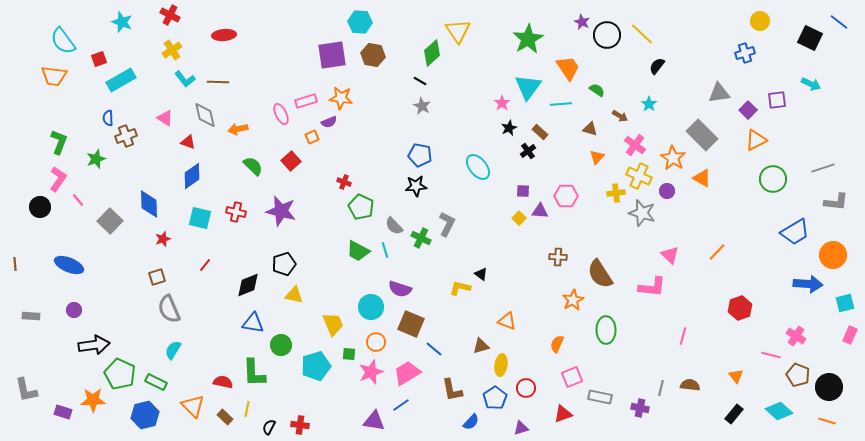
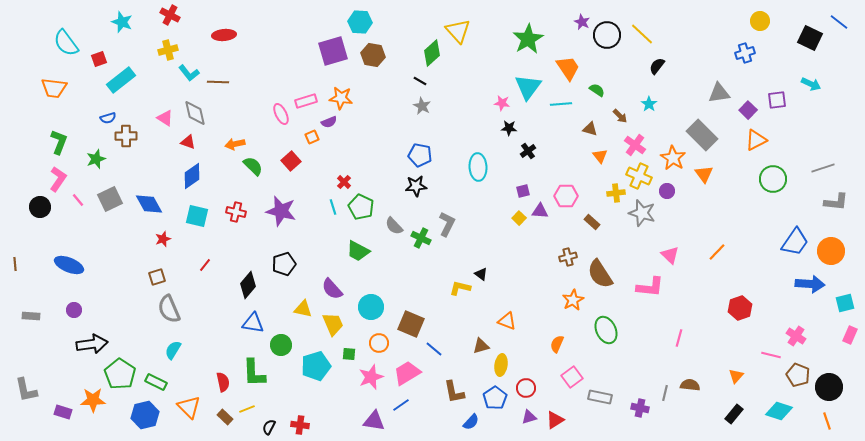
yellow triangle at (458, 31): rotated 8 degrees counterclockwise
cyan semicircle at (63, 41): moved 3 px right, 2 px down
yellow cross at (172, 50): moved 4 px left; rotated 18 degrees clockwise
purple square at (332, 55): moved 1 px right, 4 px up; rotated 8 degrees counterclockwise
orange trapezoid at (54, 76): moved 12 px down
cyan L-shape at (185, 79): moved 4 px right, 6 px up
cyan rectangle at (121, 80): rotated 8 degrees counterclockwise
pink star at (502, 103): rotated 28 degrees counterclockwise
gray diamond at (205, 115): moved 10 px left, 2 px up
brown arrow at (620, 116): rotated 14 degrees clockwise
blue semicircle at (108, 118): rotated 105 degrees counterclockwise
black star at (509, 128): rotated 28 degrees clockwise
orange arrow at (238, 129): moved 3 px left, 15 px down
brown rectangle at (540, 132): moved 52 px right, 90 px down
brown cross at (126, 136): rotated 20 degrees clockwise
orange triangle at (597, 157): moved 3 px right, 1 px up; rotated 21 degrees counterclockwise
cyan ellipse at (478, 167): rotated 36 degrees clockwise
orange triangle at (702, 178): moved 2 px right, 4 px up; rotated 24 degrees clockwise
red cross at (344, 182): rotated 24 degrees clockwise
purple square at (523, 191): rotated 16 degrees counterclockwise
blue diamond at (149, 204): rotated 28 degrees counterclockwise
cyan square at (200, 218): moved 3 px left, 2 px up
gray square at (110, 221): moved 22 px up; rotated 20 degrees clockwise
blue trapezoid at (795, 232): moved 10 px down; rotated 24 degrees counterclockwise
cyan line at (385, 250): moved 52 px left, 43 px up
orange circle at (833, 255): moved 2 px left, 4 px up
brown cross at (558, 257): moved 10 px right; rotated 18 degrees counterclockwise
blue arrow at (808, 284): moved 2 px right
black diamond at (248, 285): rotated 28 degrees counterclockwise
pink L-shape at (652, 287): moved 2 px left
purple semicircle at (400, 289): moved 68 px left; rotated 30 degrees clockwise
yellow triangle at (294, 295): moved 9 px right, 14 px down
green ellipse at (606, 330): rotated 24 degrees counterclockwise
pink line at (683, 336): moved 4 px left, 2 px down
orange circle at (376, 342): moved 3 px right, 1 px down
black arrow at (94, 345): moved 2 px left, 1 px up
pink star at (371, 372): moved 5 px down
green pentagon at (120, 374): rotated 8 degrees clockwise
orange triangle at (736, 376): rotated 21 degrees clockwise
pink square at (572, 377): rotated 15 degrees counterclockwise
red semicircle at (223, 382): rotated 66 degrees clockwise
gray line at (661, 388): moved 4 px right, 5 px down
brown L-shape at (452, 390): moved 2 px right, 2 px down
orange triangle at (193, 406): moved 4 px left, 1 px down
yellow line at (247, 409): rotated 56 degrees clockwise
cyan diamond at (779, 411): rotated 24 degrees counterclockwise
red triangle at (563, 414): moved 8 px left, 6 px down; rotated 12 degrees counterclockwise
orange line at (827, 421): rotated 54 degrees clockwise
purple triangle at (521, 428): moved 8 px right, 11 px up
